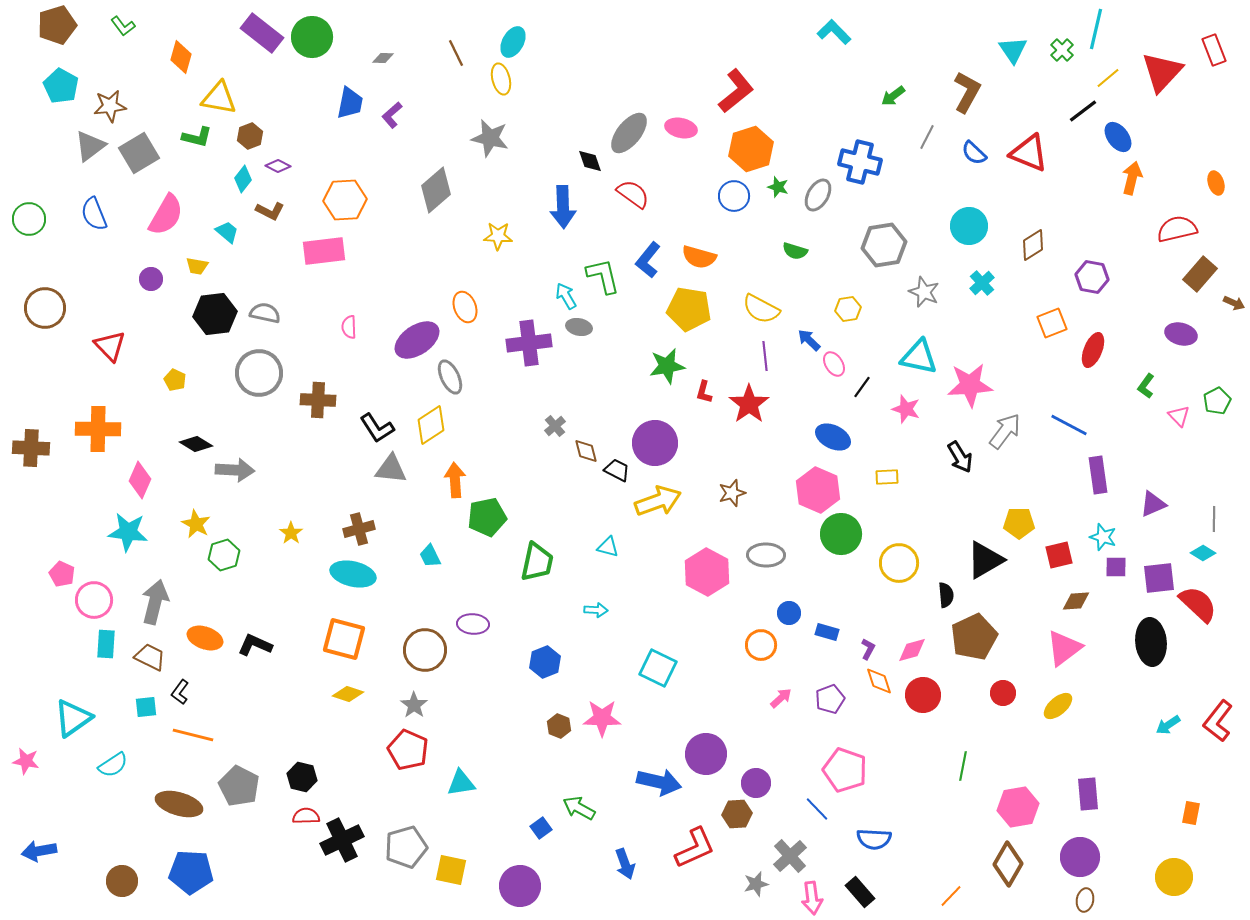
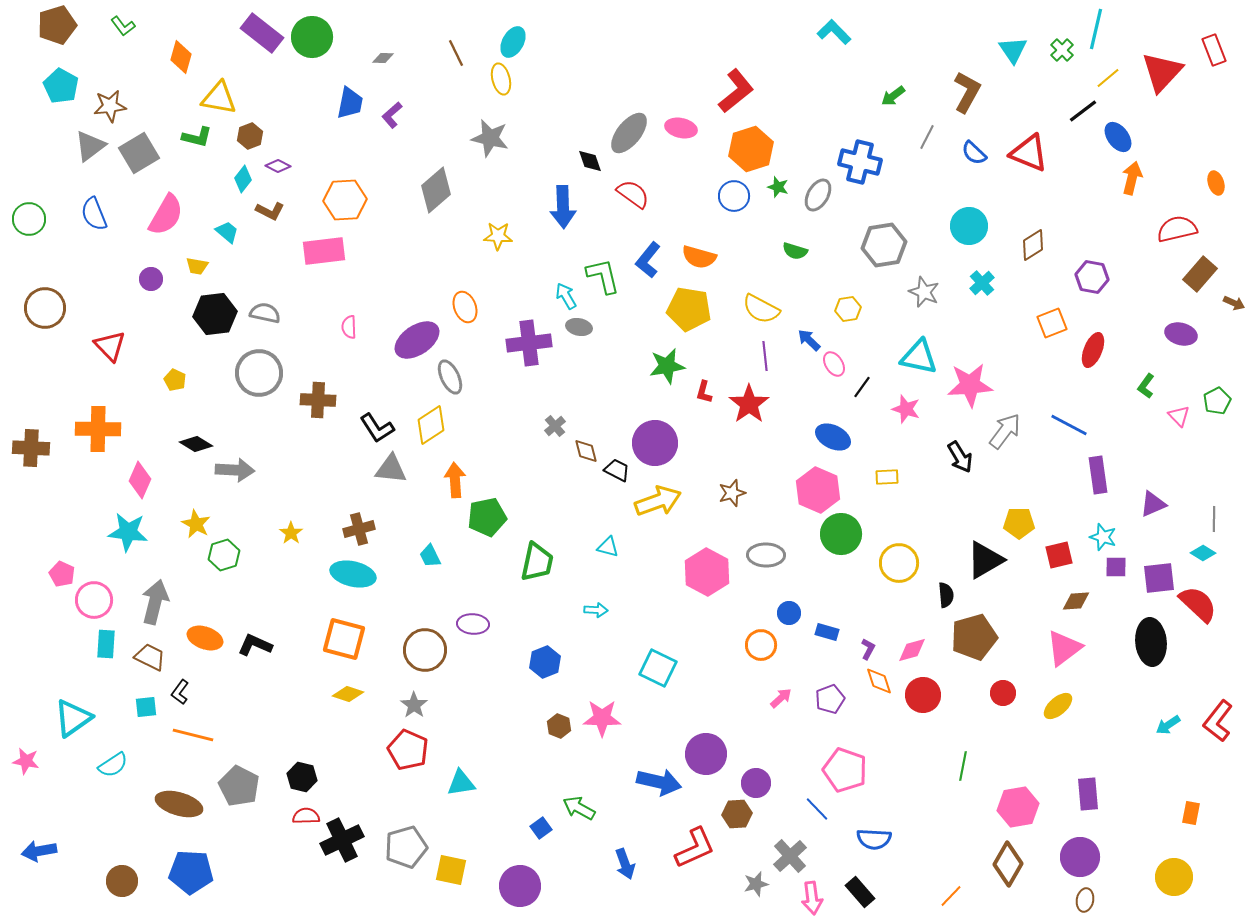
brown pentagon at (974, 637): rotated 9 degrees clockwise
